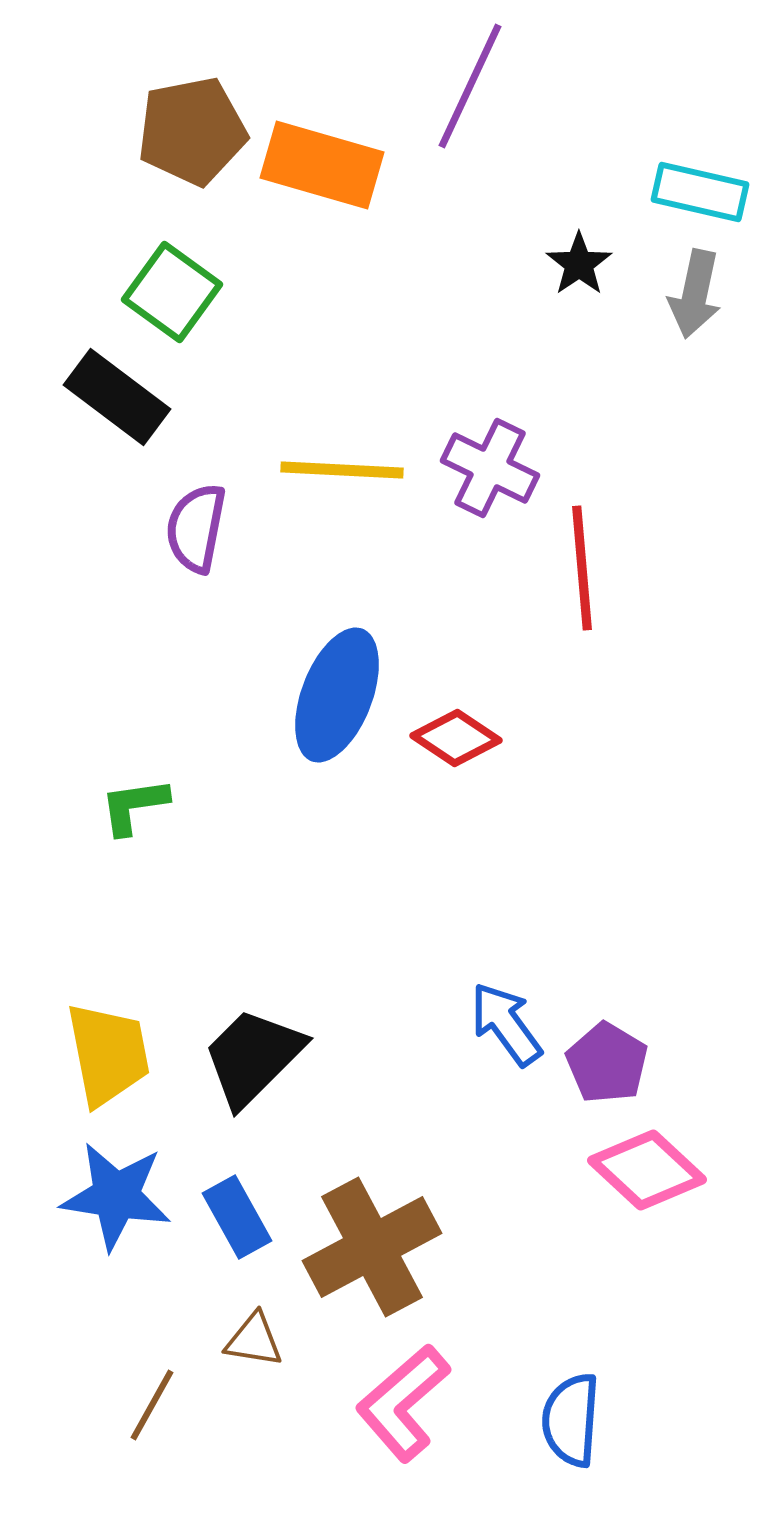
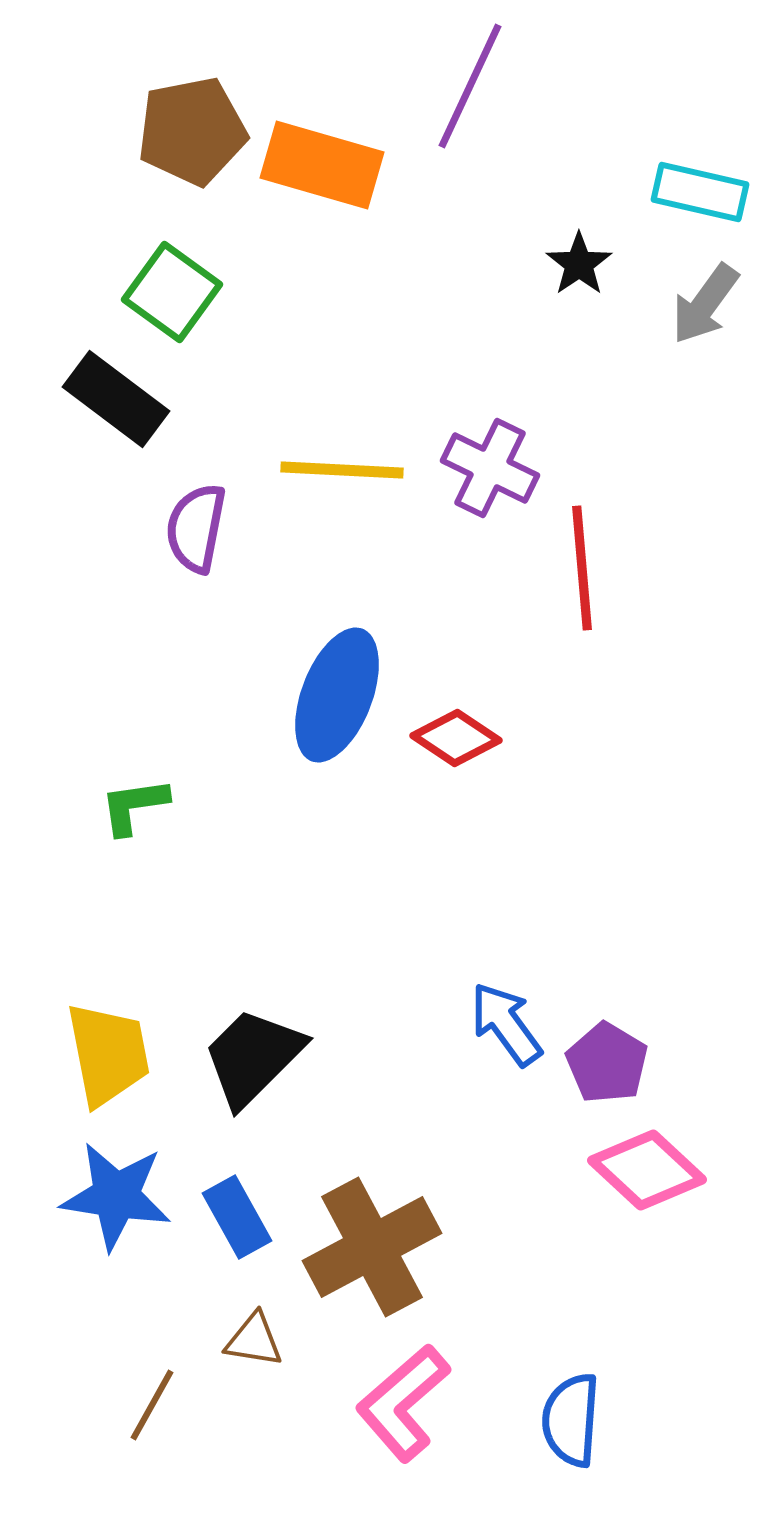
gray arrow: moved 10 px right, 10 px down; rotated 24 degrees clockwise
black rectangle: moved 1 px left, 2 px down
